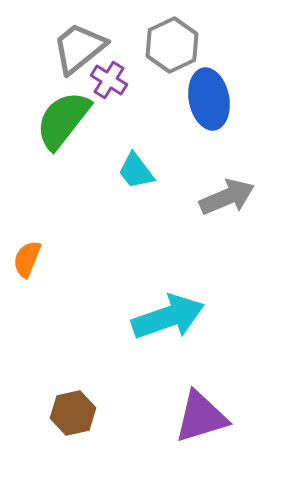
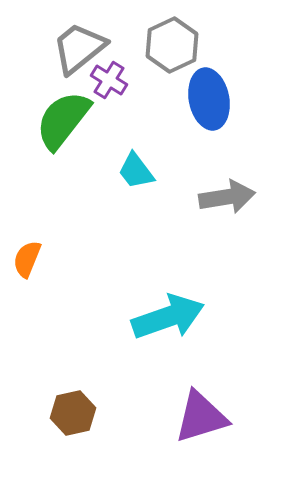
gray arrow: rotated 14 degrees clockwise
